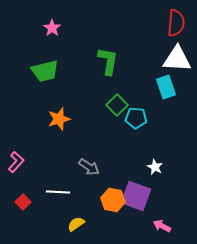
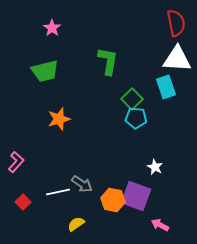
red semicircle: rotated 16 degrees counterclockwise
green square: moved 15 px right, 6 px up
gray arrow: moved 7 px left, 17 px down
white line: rotated 15 degrees counterclockwise
pink arrow: moved 2 px left, 1 px up
